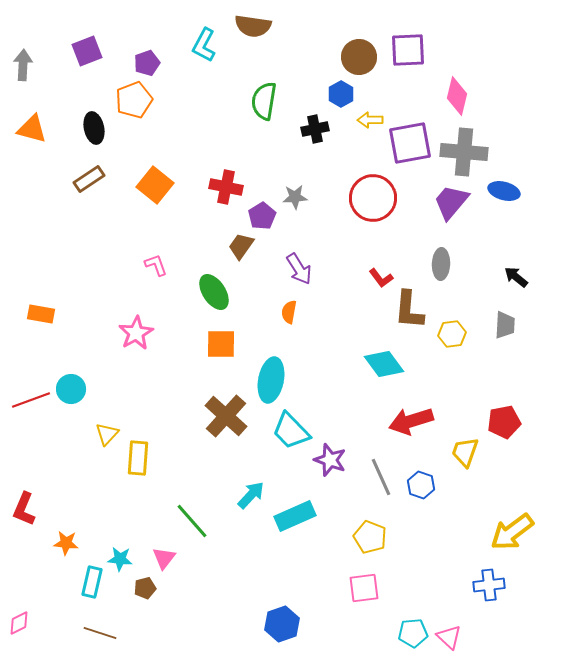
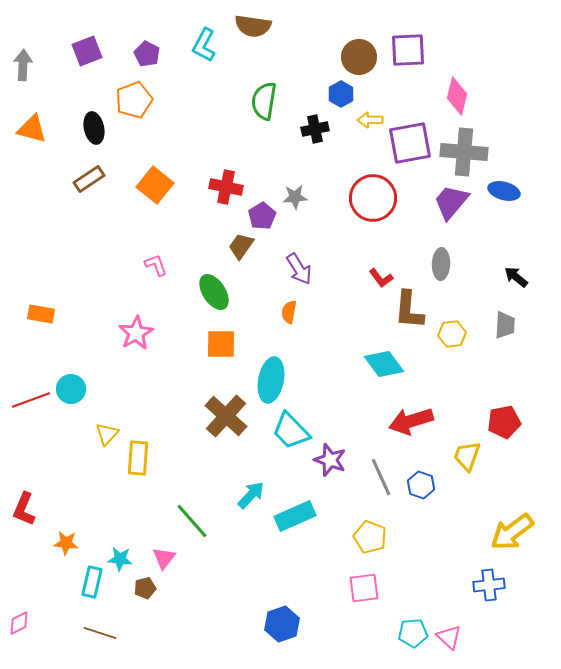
purple pentagon at (147, 63): moved 9 px up; rotated 25 degrees counterclockwise
yellow trapezoid at (465, 452): moved 2 px right, 4 px down
